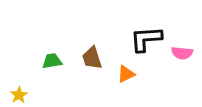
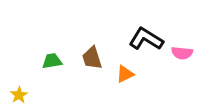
black L-shape: rotated 36 degrees clockwise
orange triangle: moved 1 px left
